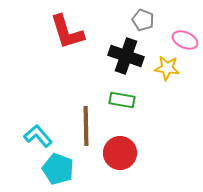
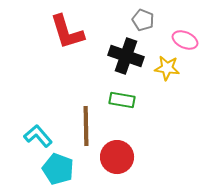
red circle: moved 3 px left, 4 px down
